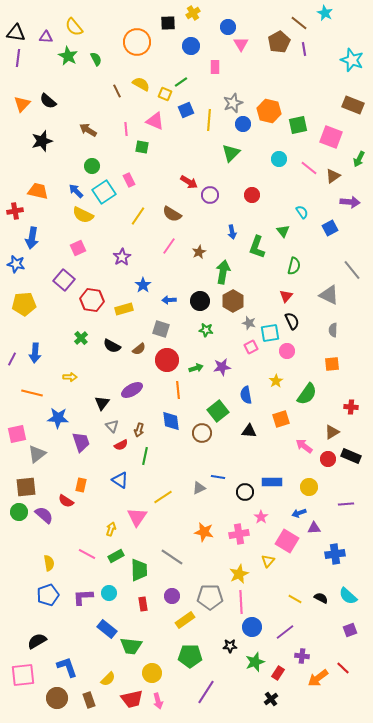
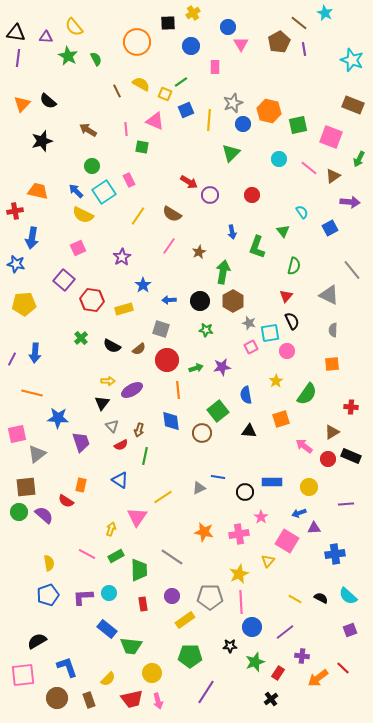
yellow arrow at (70, 377): moved 38 px right, 4 px down
